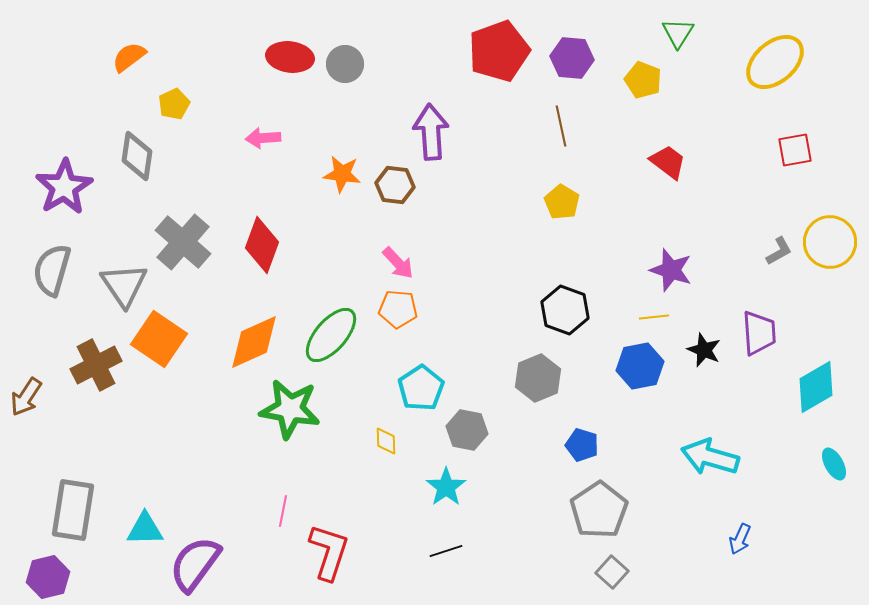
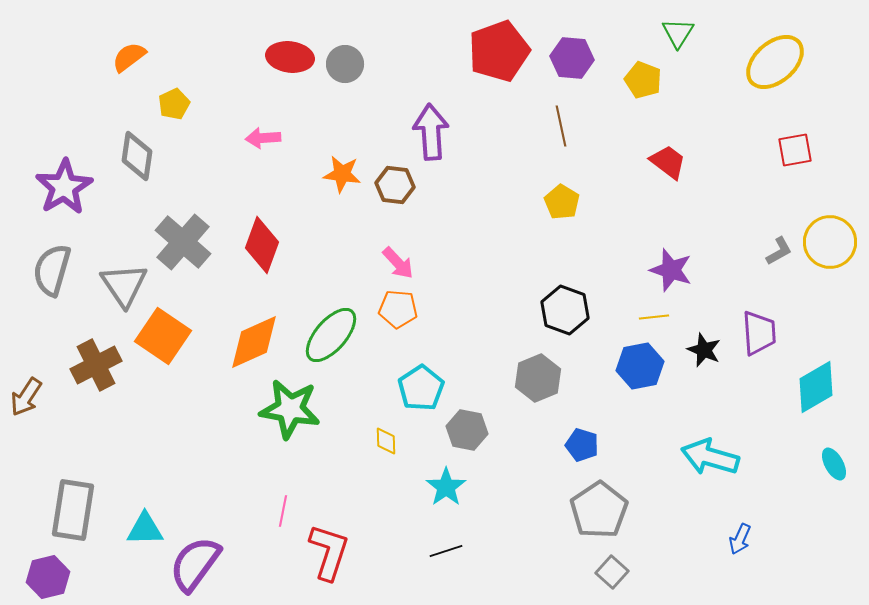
orange square at (159, 339): moved 4 px right, 3 px up
